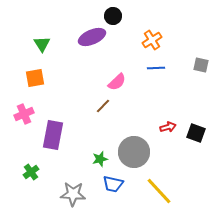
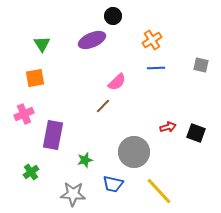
purple ellipse: moved 3 px down
green star: moved 15 px left, 1 px down
